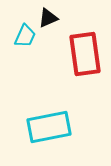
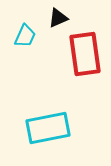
black triangle: moved 10 px right
cyan rectangle: moved 1 px left, 1 px down
